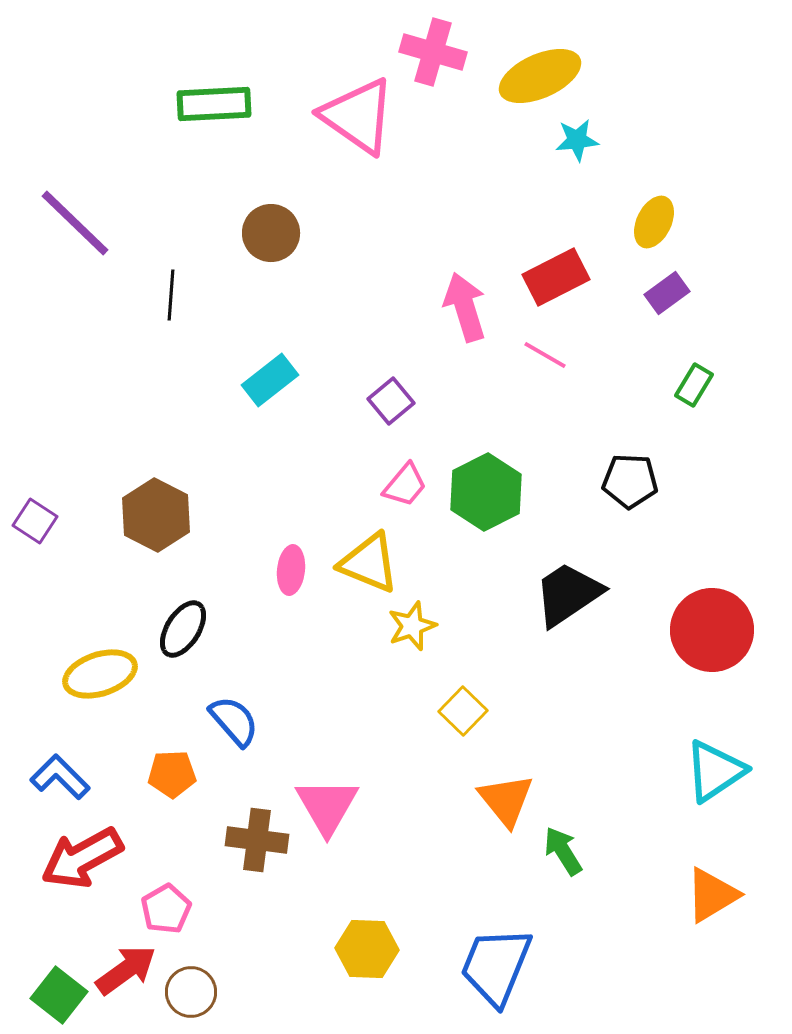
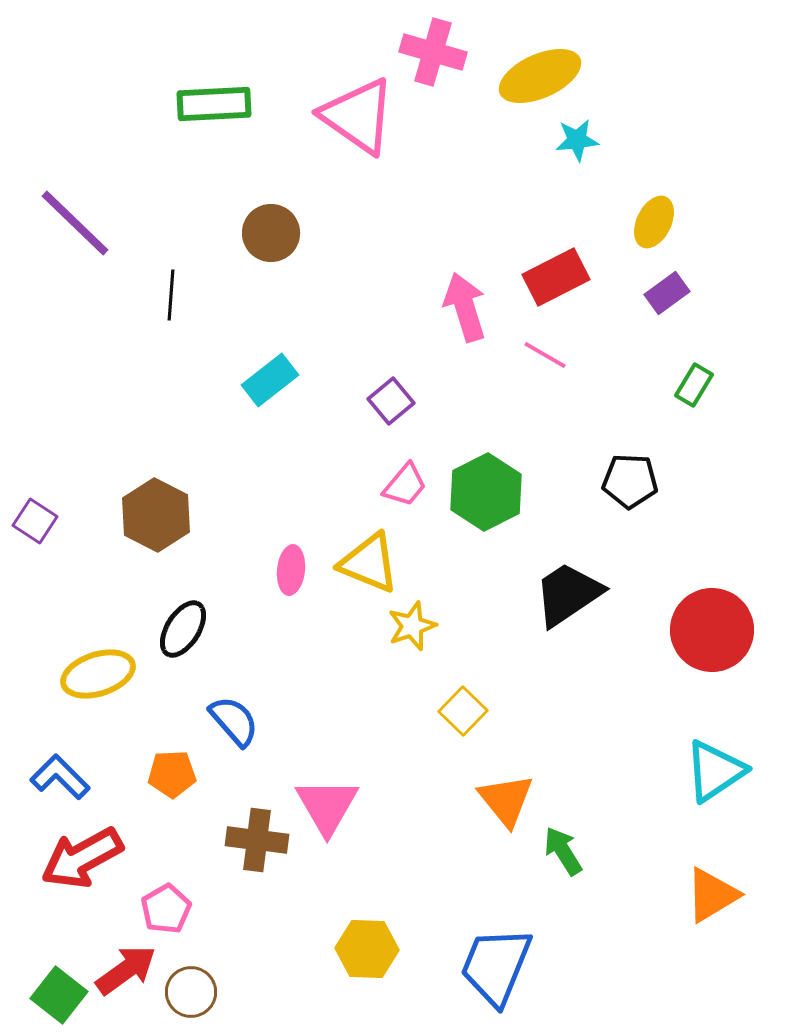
yellow ellipse at (100, 674): moved 2 px left
